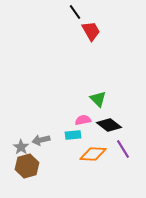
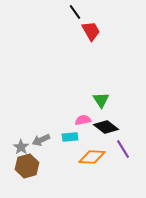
green triangle: moved 3 px right, 1 px down; rotated 12 degrees clockwise
black diamond: moved 3 px left, 2 px down
cyan rectangle: moved 3 px left, 2 px down
gray arrow: rotated 12 degrees counterclockwise
orange diamond: moved 1 px left, 3 px down
